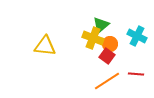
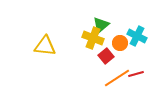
orange circle: moved 10 px right, 1 px up
red square: moved 1 px left; rotated 14 degrees clockwise
red line: rotated 21 degrees counterclockwise
orange line: moved 10 px right, 3 px up
